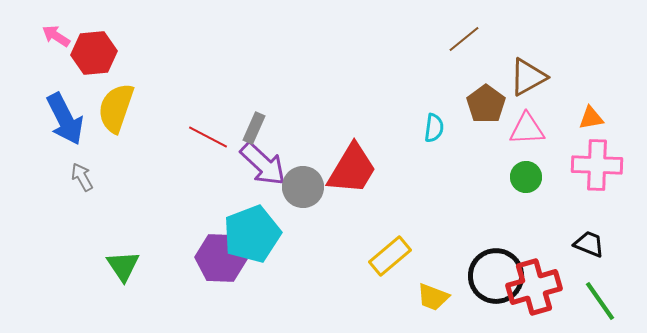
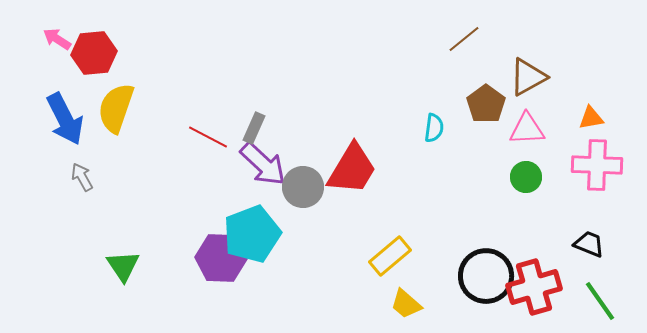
pink arrow: moved 1 px right, 3 px down
black circle: moved 10 px left
yellow trapezoid: moved 27 px left, 7 px down; rotated 20 degrees clockwise
